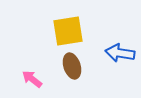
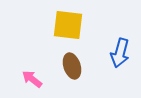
yellow square: moved 6 px up; rotated 16 degrees clockwise
blue arrow: rotated 84 degrees counterclockwise
